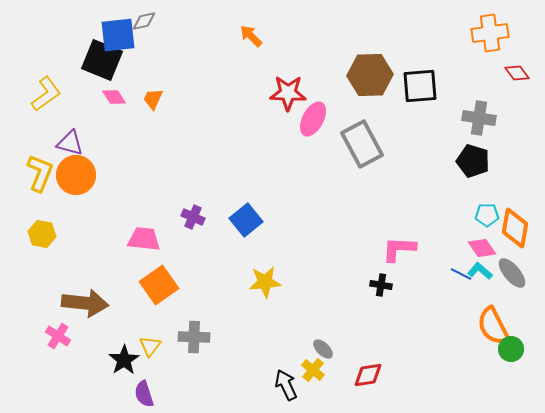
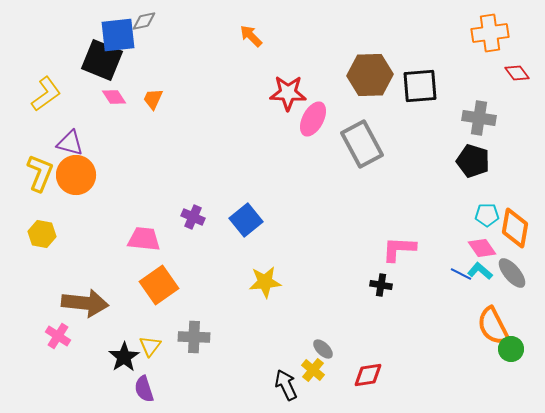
black star at (124, 360): moved 3 px up
purple semicircle at (144, 394): moved 5 px up
